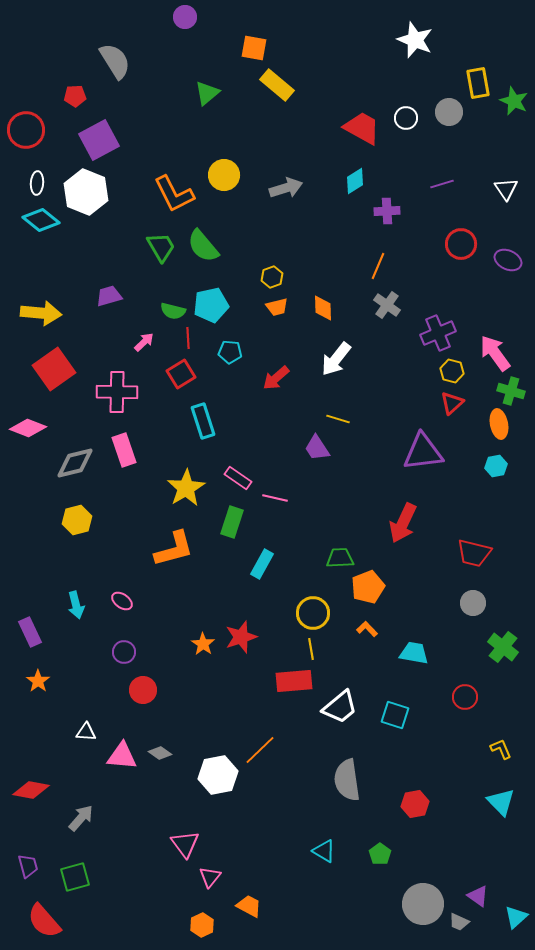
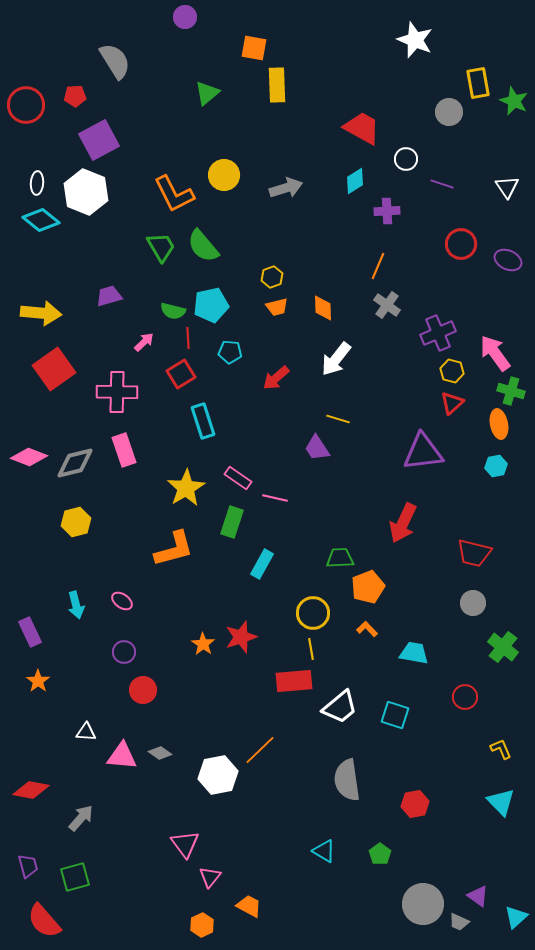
yellow rectangle at (277, 85): rotated 48 degrees clockwise
white circle at (406, 118): moved 41 px down
red circle at (26, 130): moved 25 px up
purple line at (442, 184): rotated 35 degrees clockwise
white triangle at (506, 189): moved 1 px right, 2 px up
pink diamond at (28, 428): moved 1 px right, 29 px down
yellow hexagon at (77, 520): moved 1 px left, 2 px down
